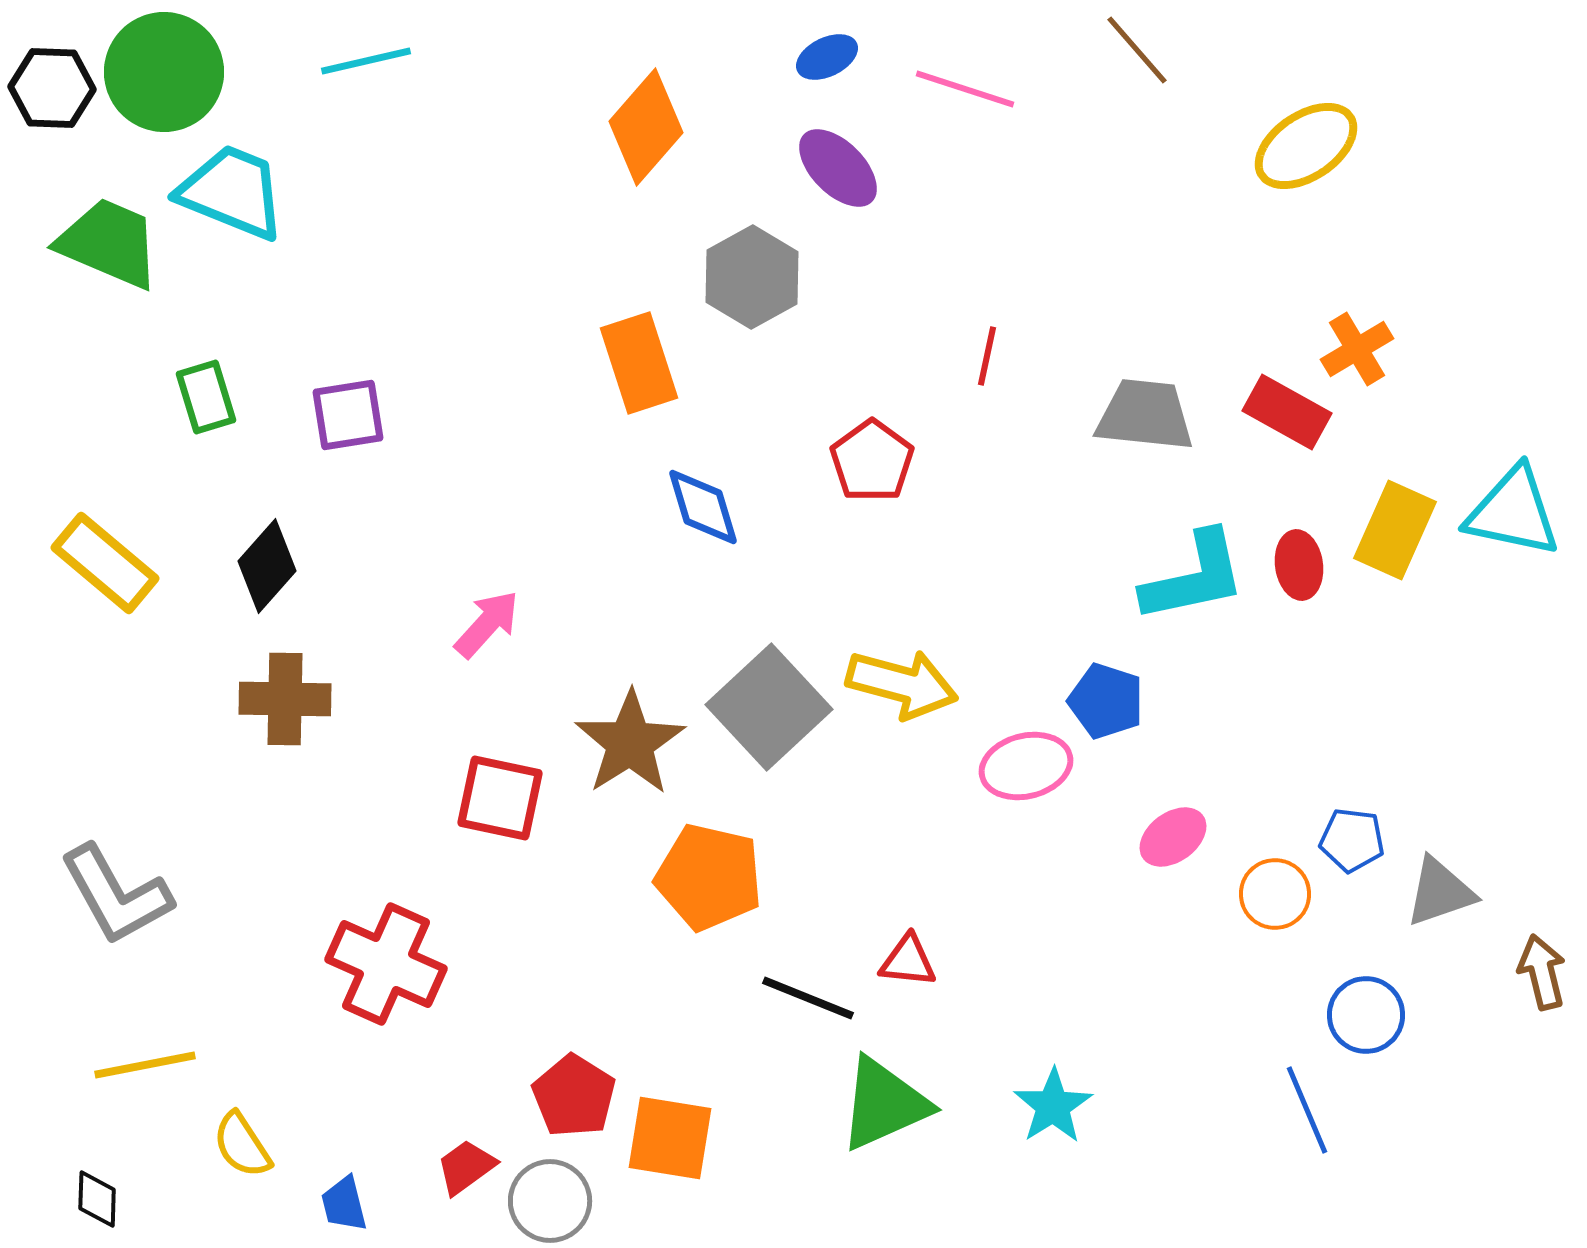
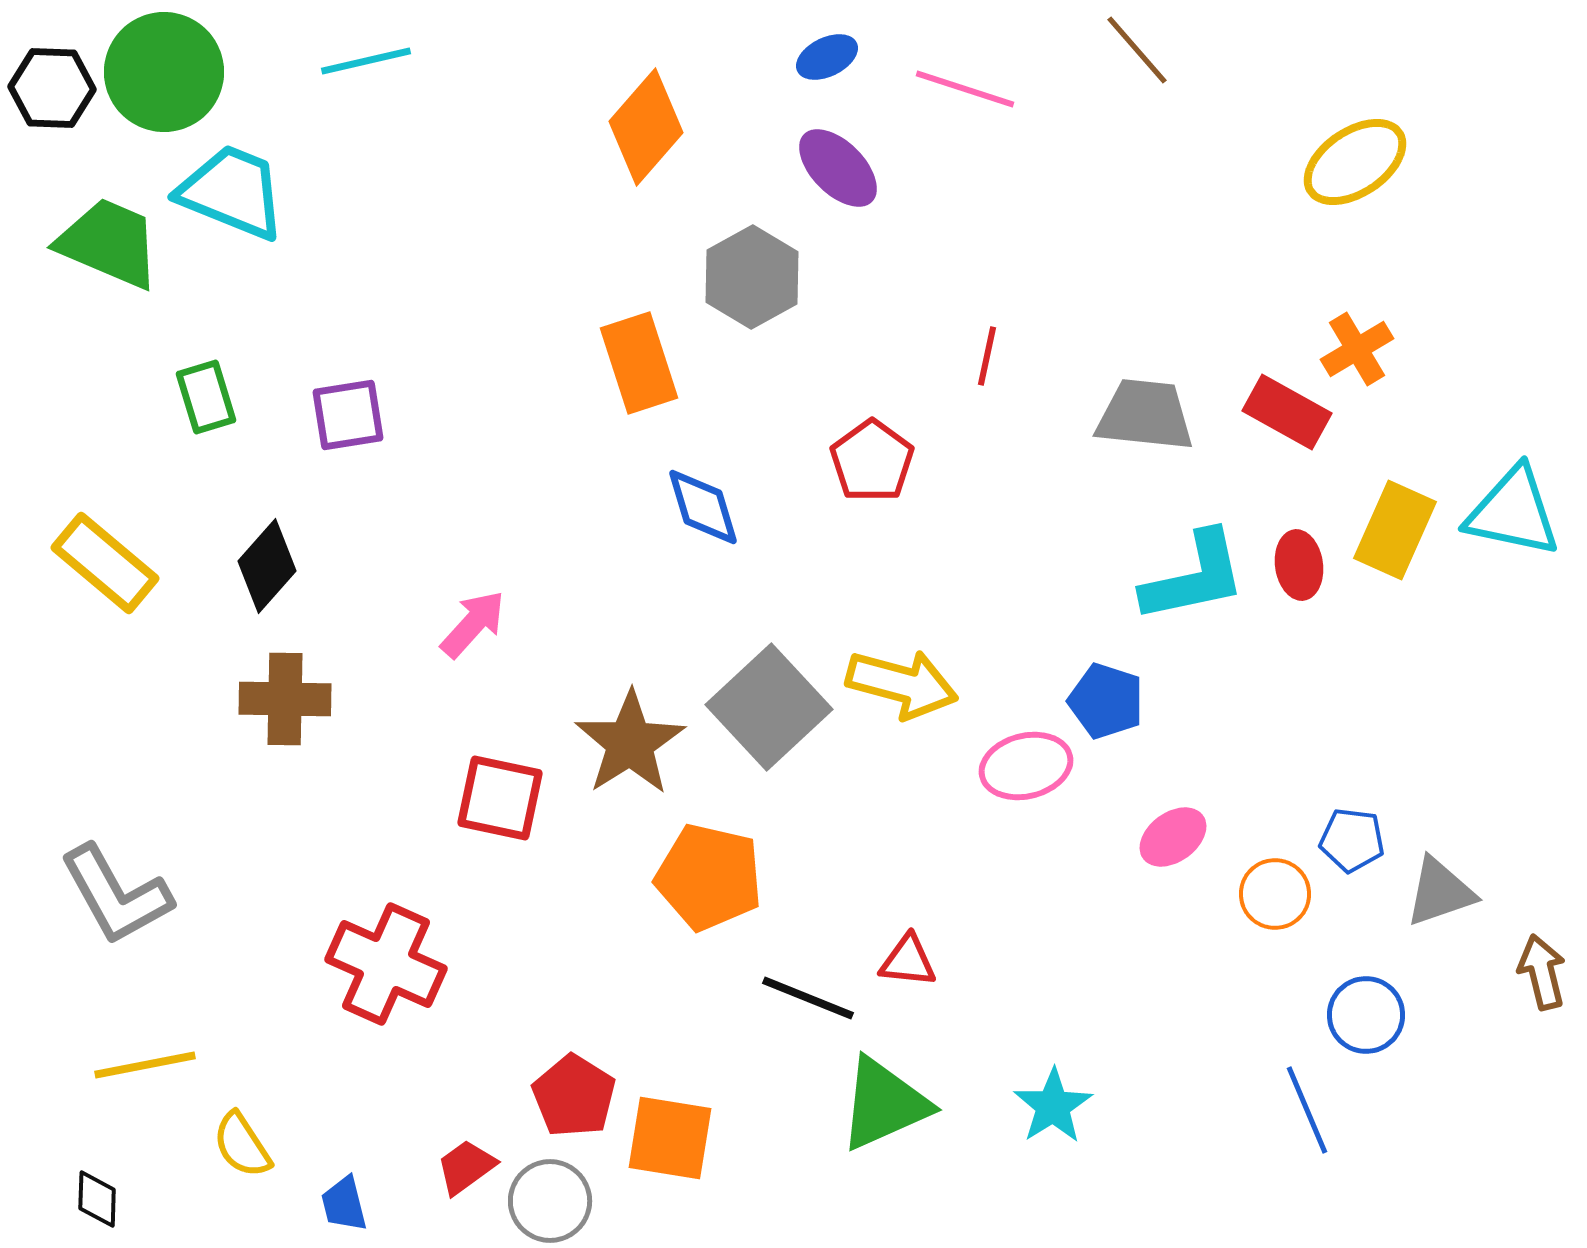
yellow ellipse at (1306, 146): moved 49 px right, 16 px down
pink arrow at (487, 624): moved 14 px left
